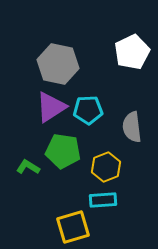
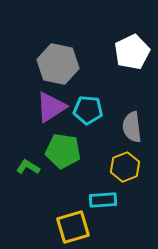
cyan pentagon: rotated 8 degrees clockwise
yellow hexagon: moved 19 px right
